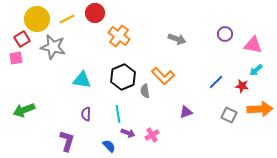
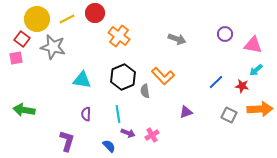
red square: rotated 21 degrees counterclockwise
green arrow: rotated 30 degrees clockwise
